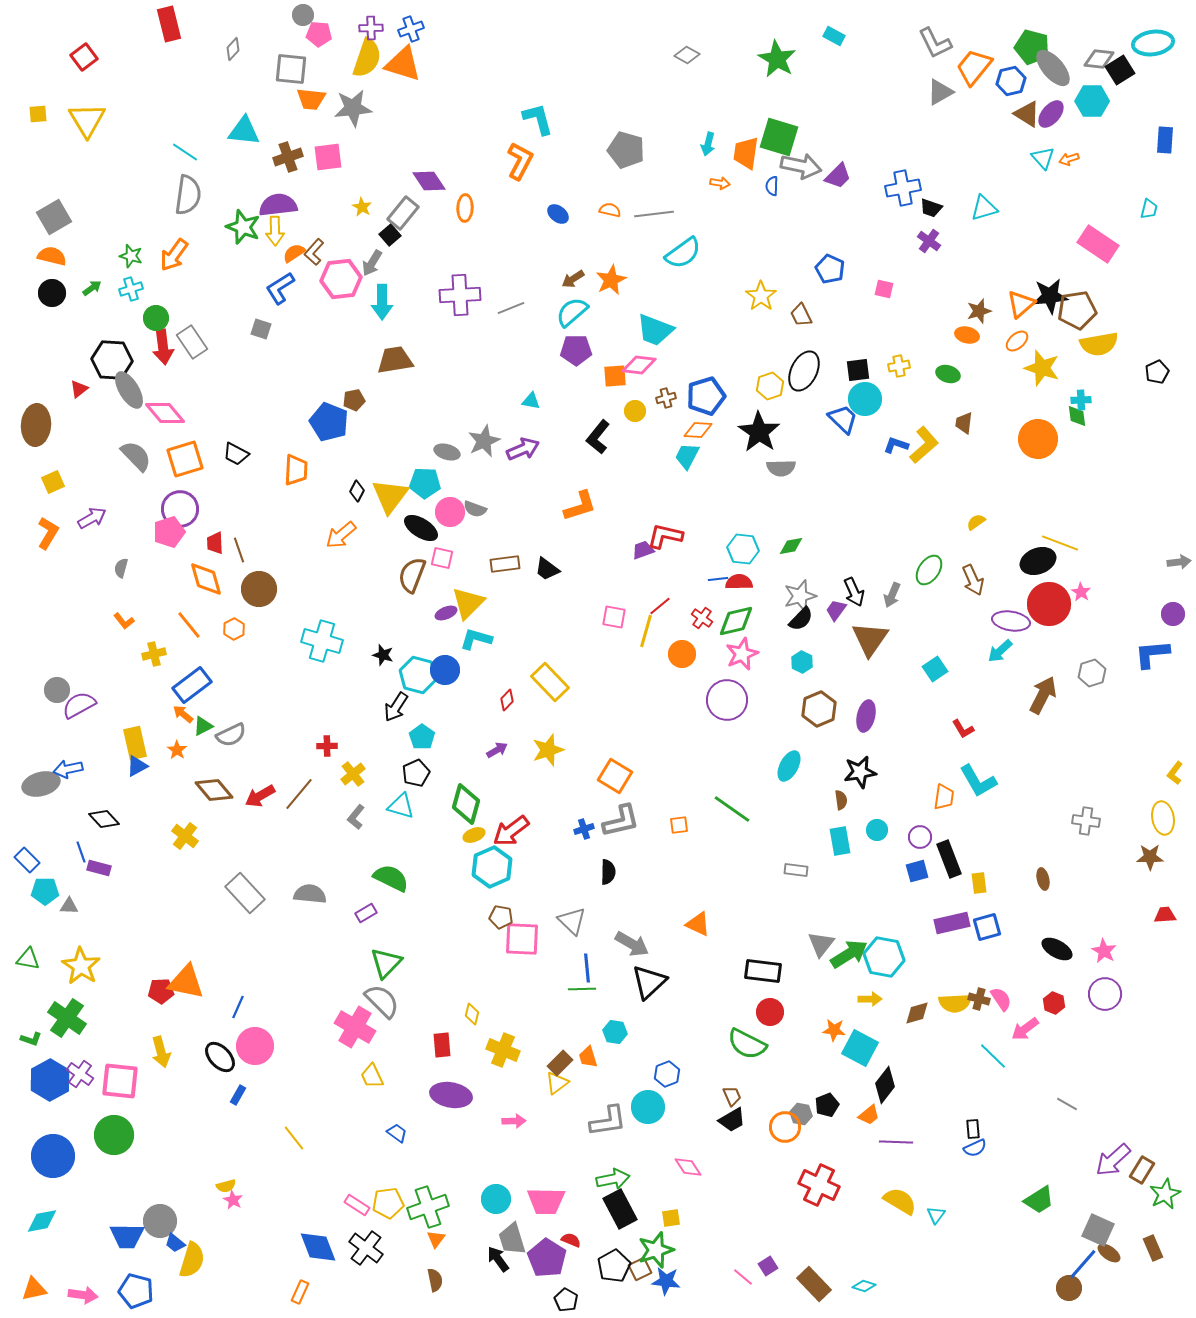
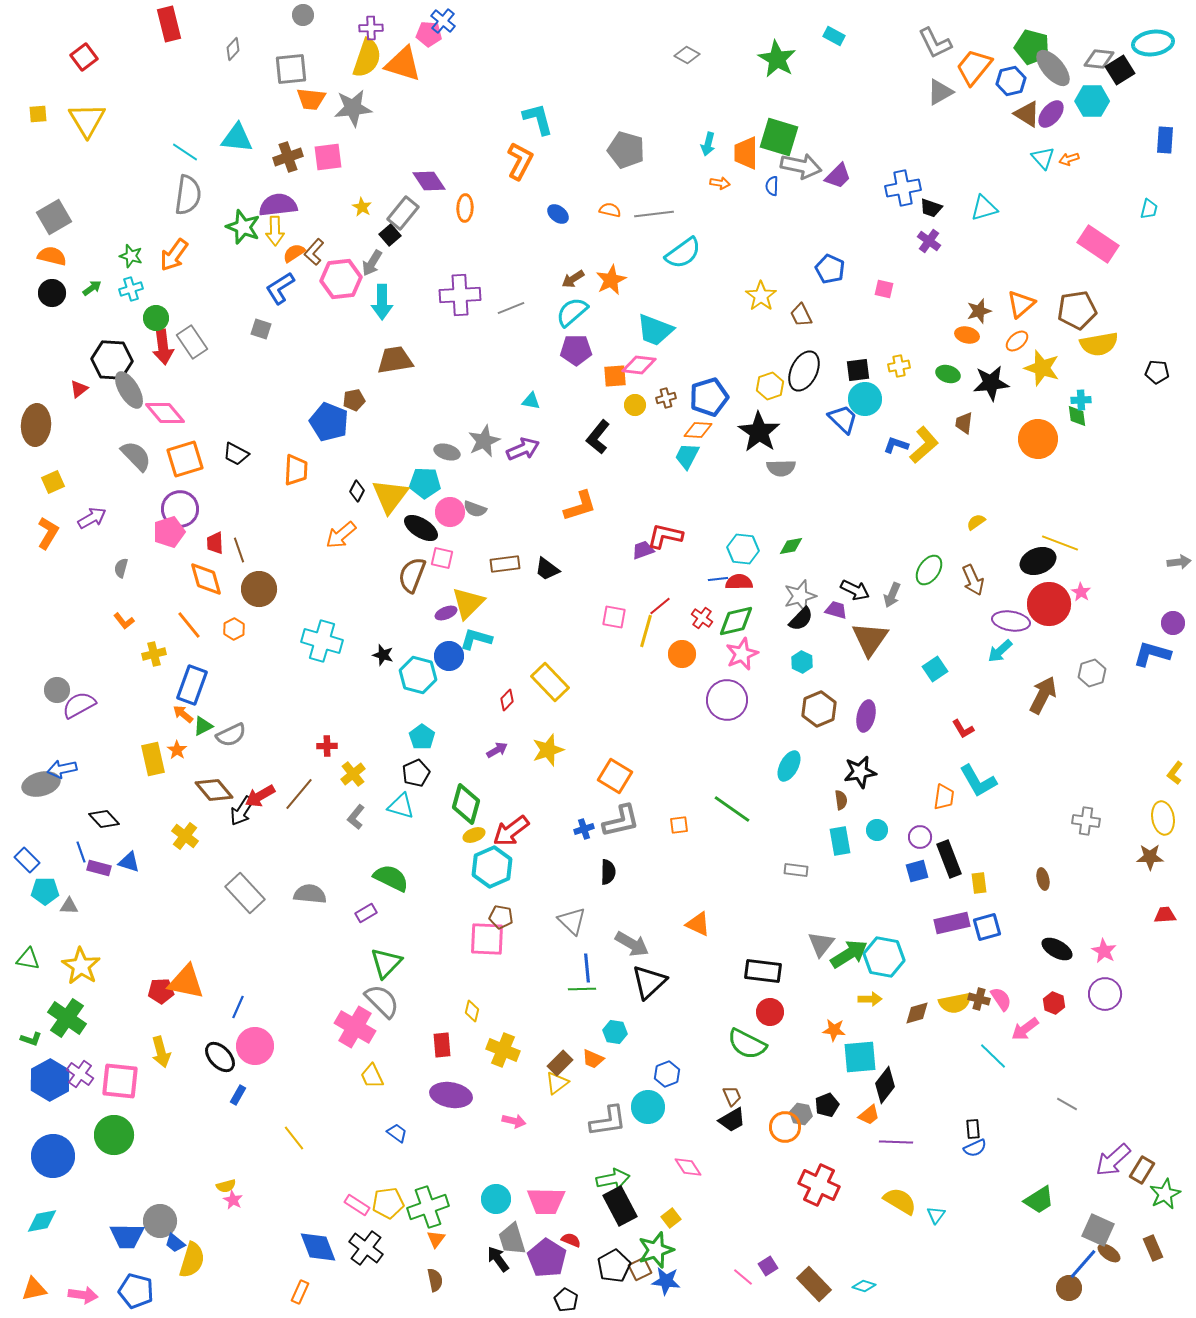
blue cross at (411, 29): moved 32 px right, 8 px up; rotated 30 degrees counterclockwise
pink pentagon at (319, 34): moved 110 px right
gray square at (291, 69): rotated 12 degrees counterclockwise
cyan triangle at (244, 131): moved 7 px left, 7 px down
orange trapezoid at (746, 153): rotated 8 degrees counterclockwise
black star at (1050, 296): moved 59 px left, 87 px down
black pentagon at (1157, 372): rotated 30 degrees clockwise
blue pentagon at (706, 396): moved 3 px right, 1 px down
yellow circle at (635, 411): moved 6 px up
black arrow at (854, 592): moved 1 px right, 2 px up; rotated 40 degrees counterclockwise
purple trapezoid at (836, 610): rotated 70 degrees clockwise
purple circle at (1173, 614): moved 9 px down
blue L-shape at (1152, 654): rotated 21 degrees clockwise
blue circle at (445, 670): moved 4 px right, 14 px up
blue rectangle at (192, 685): rotated 33 degrees counterclockwise
black arrow at (396, 707): moved 154 px left, 104 px down
yellow rectangle at (135, 743): moved 18 px right, 16 px down
blue triangle at (137, 766): moved 8 px left, 96 px down; rotated 45 degrees clockwise
blue arrow at (68, 769): moved 6 px left
pink square at (522, 939): moved 35 px left
yellow semicircle at (955, 1003): rotated 8 degrees counterclockwise
yellow diamond at (472, 1014): moved 3 px up
cyan square at (860, 1048): moved 9 px down; rotated 33 degrees counterclockwise
orange trapezoid at (588, 1057): moved 5 px right, 2 px down; rotated 50 degrees counterclockwise
pink arrow at (514, 1121): rotated 15 degrees clockwise
black rectangle at (620, 1209): moved 3 px up
yellow square at (671, 1218): rotated 30 degrees counterclockwise
